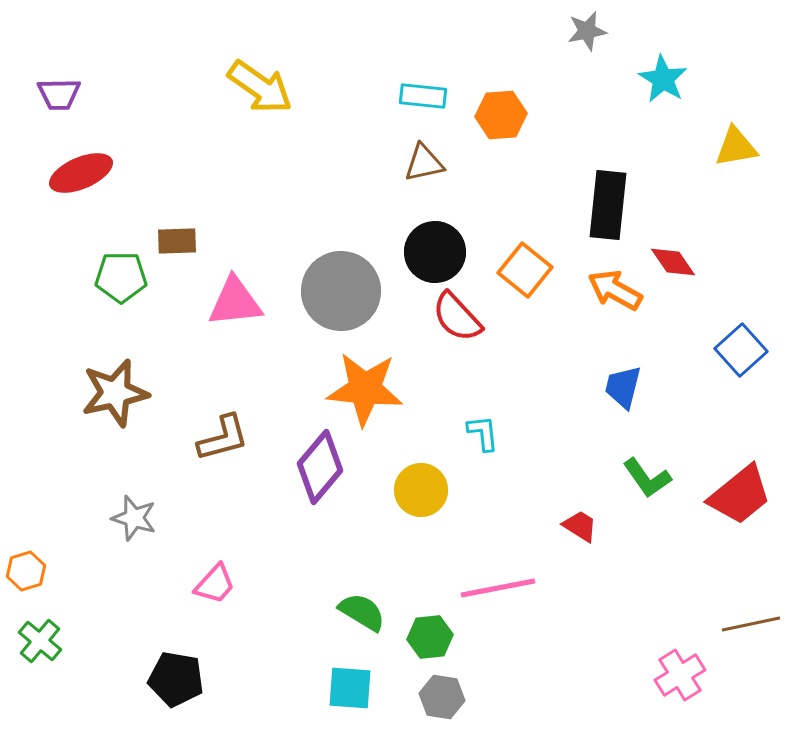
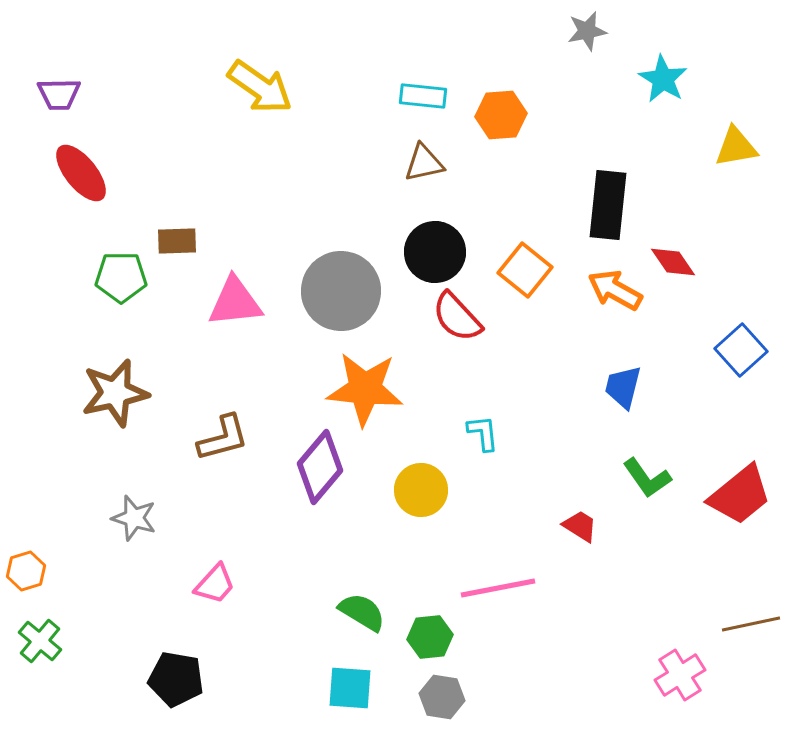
red ellipse at (81, 173): rotated 74 degrees clockwise
